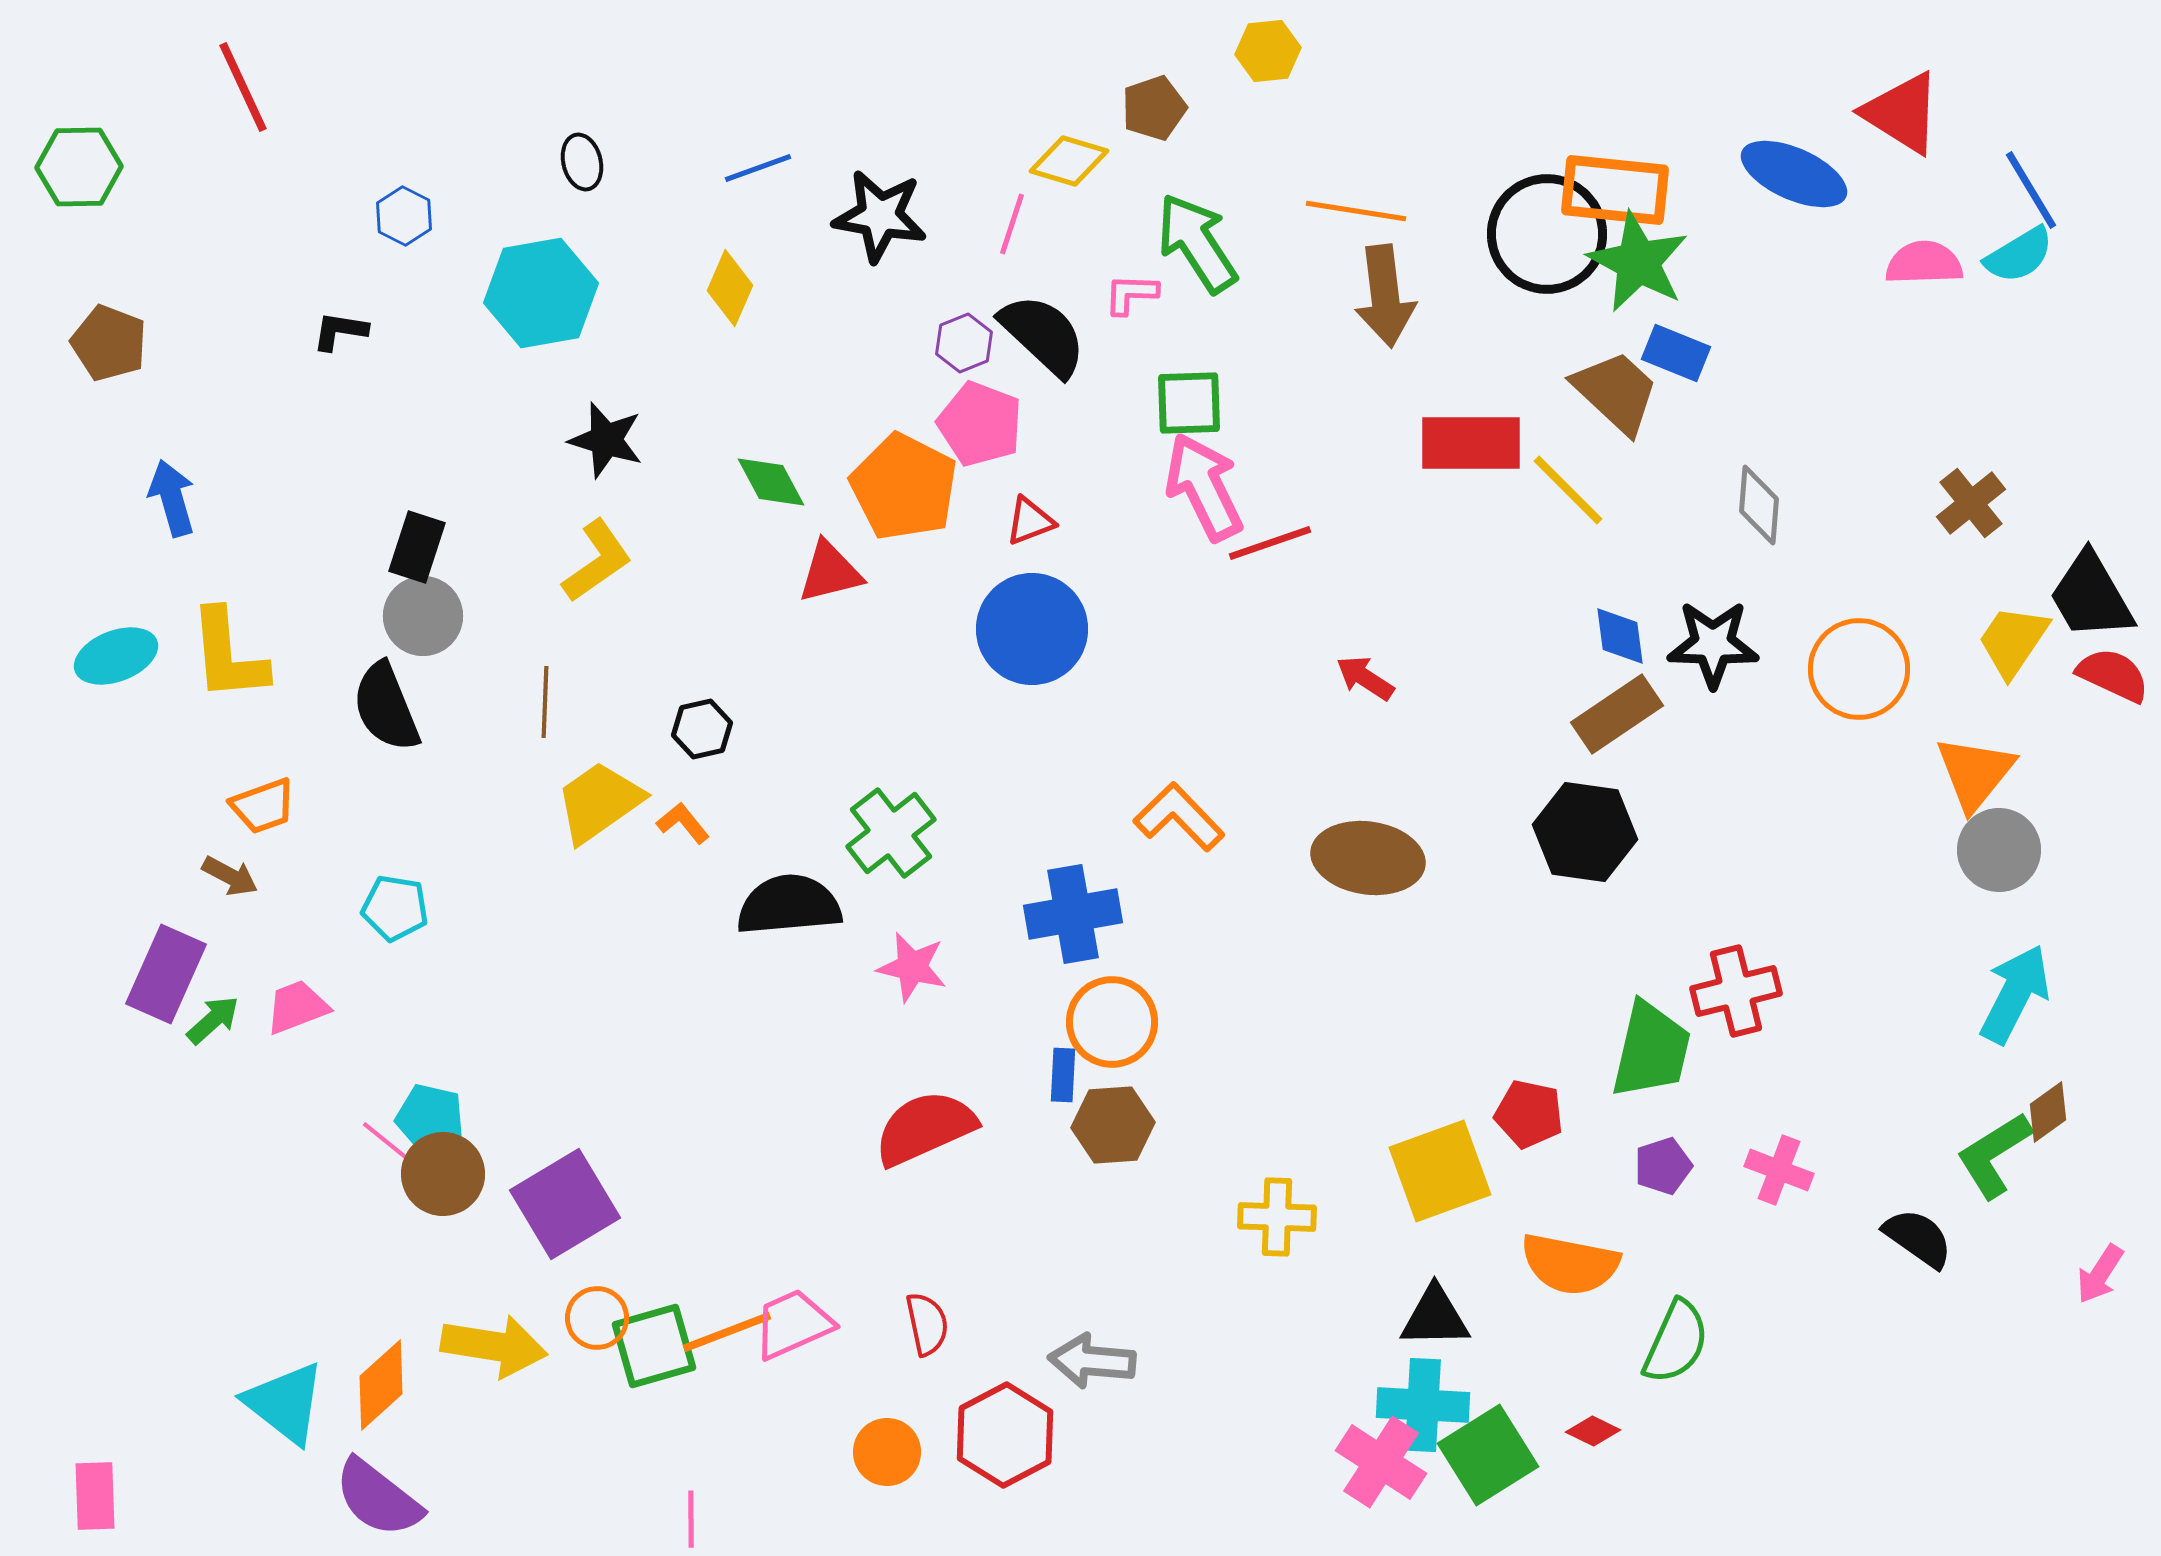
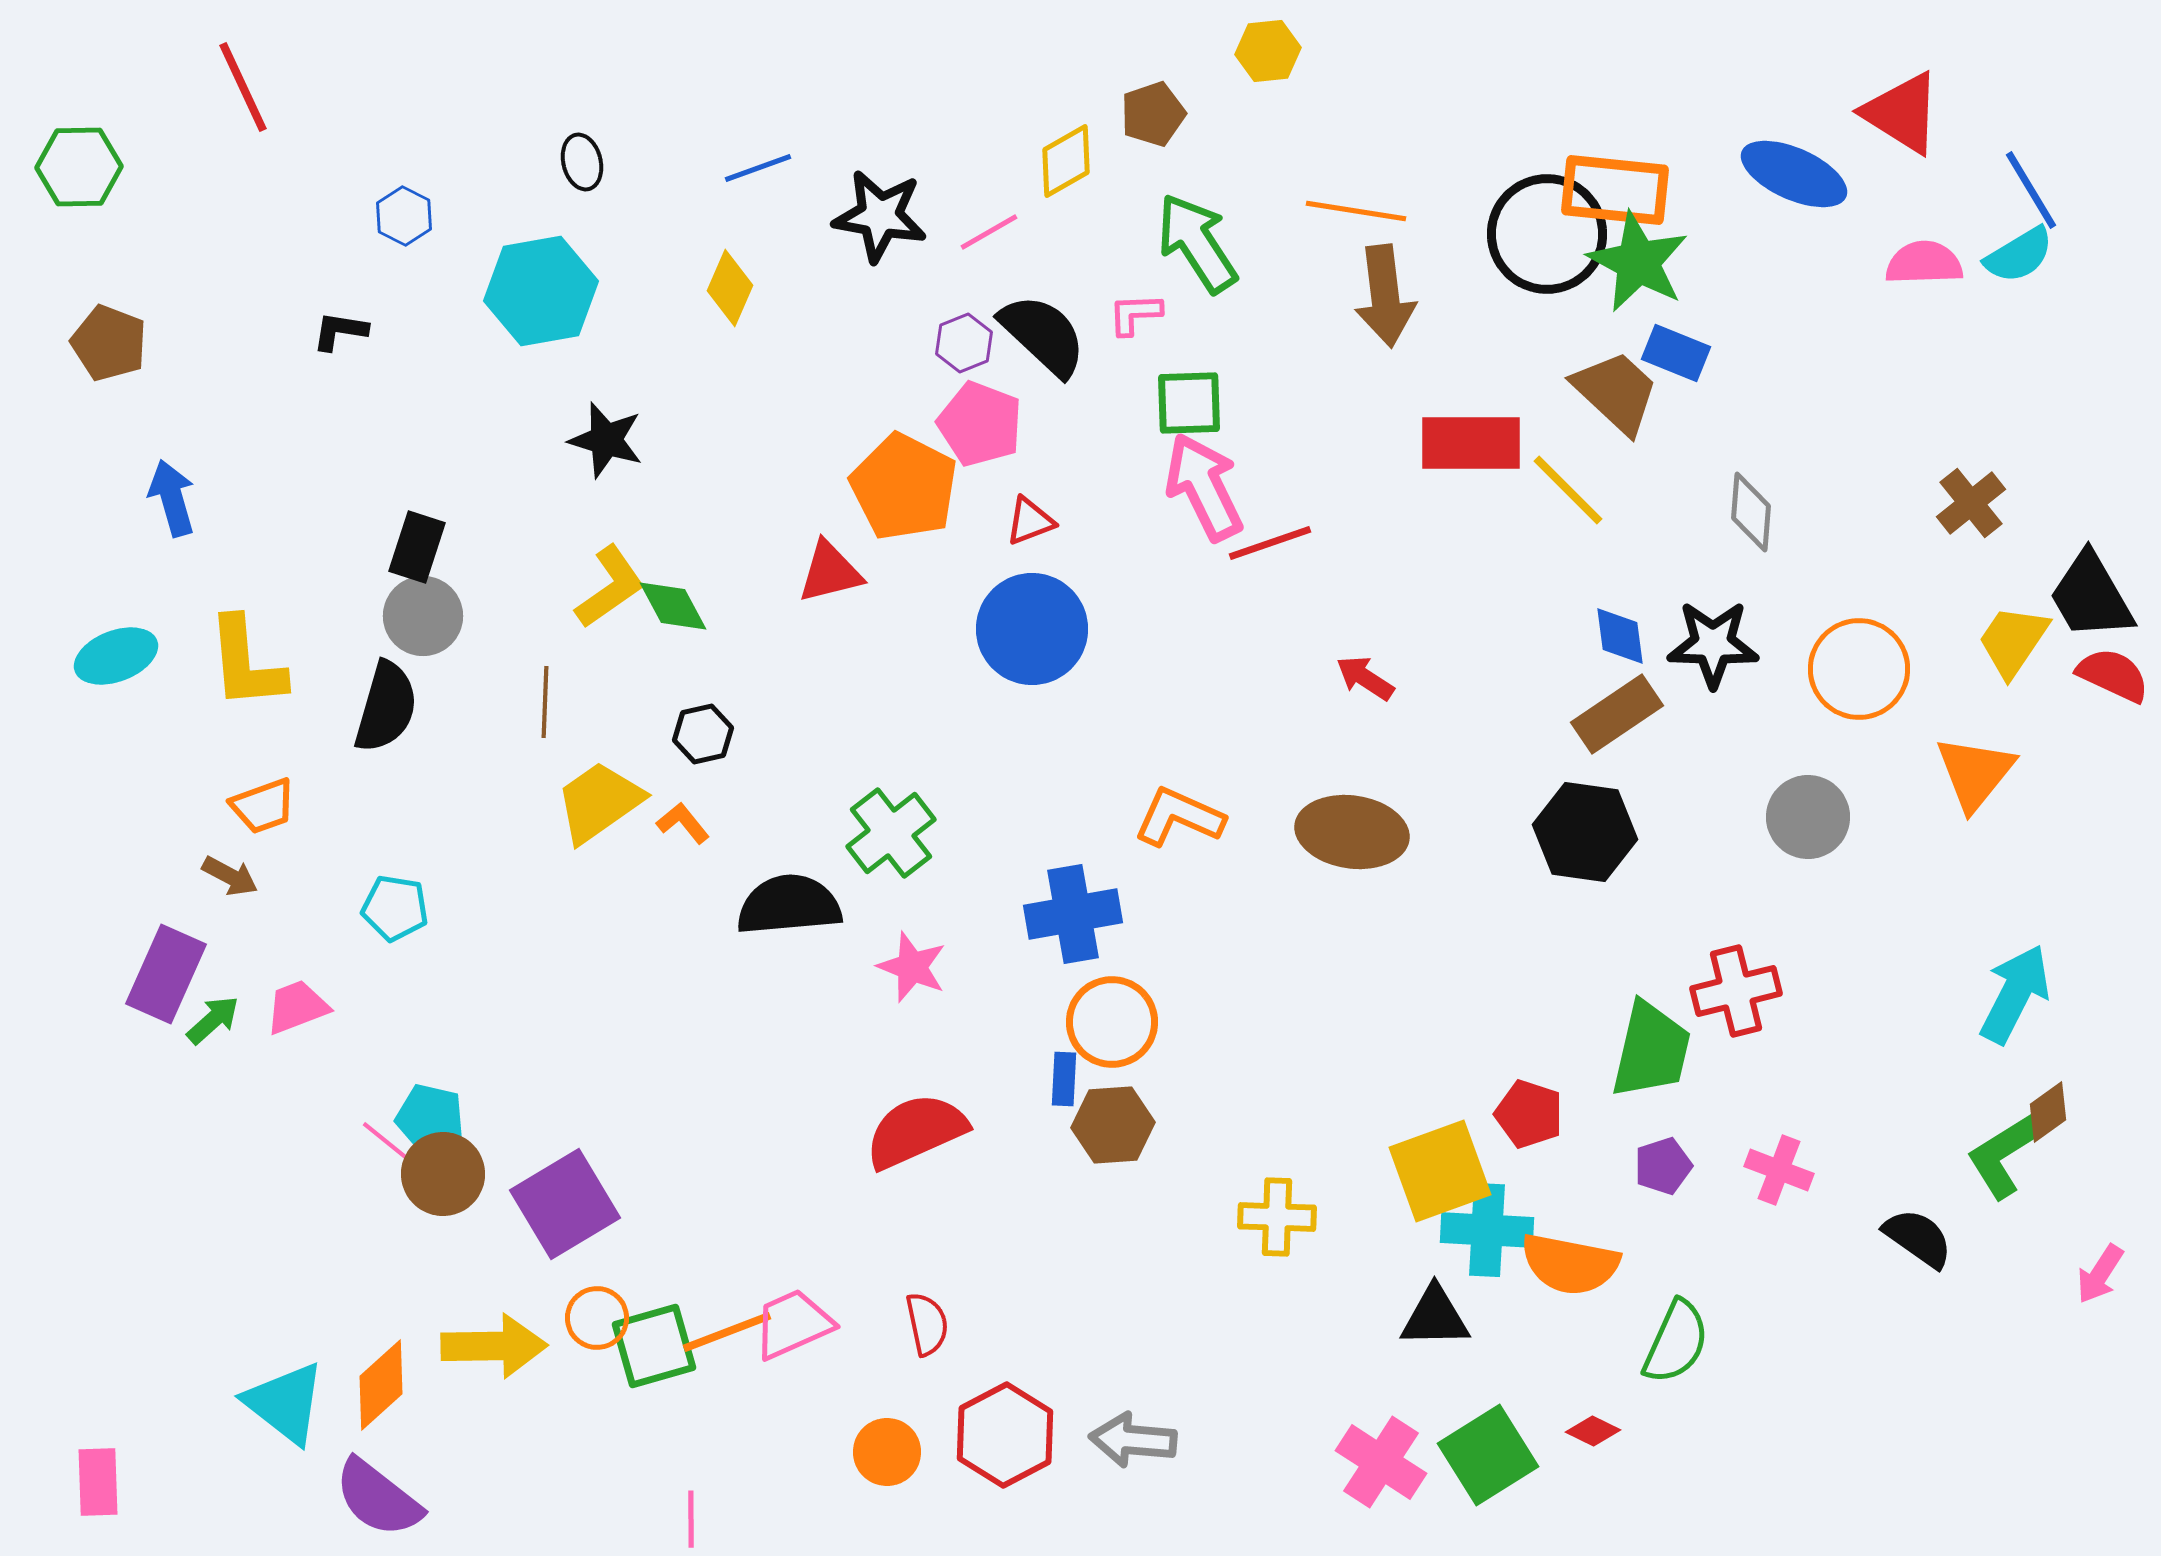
brown pentagon at (1154, 108): moved 1 px left, 6 px down
yellow diamond at (1069, 161): moved 3 px left; rotated 46 degrees counterclockwise
pink line at (1012, 224): moved 23 px left, 8 px down; rotated 42 degrees clockwise
cyan hexagon at (541, 293): moved 2 px up
pink L-shape at (1131, 294): moved 4 px right, 20 px down; rotated 4 degrees counterclockwise
green diamond at (771, 482): moved 98 px left, 124 px down
gray diamond at (1759, 505): moved 8 px left, 7 px down
yellow L-shape at (597, 561): moved 13 px right, 26 px down
yellow L-shape at (228, 655): moved 18 px right, 8 px down
black semicircle at (386, 707): rotated 142 degrees counterclockwise
black hexagon at (702, 729): moved 1 px right, 5 px down
orange L-shape at (1179, 817): rotated 22 degrees counterclockwise
gray circle at (1999, 850): moved 191 px left, 33 px up
brown ellipse at (1368, 858): moved 16 px left, 26 px up
pink star at (912, 967): rotated 8 degrees clockwise
blue rectangle at (1063, 1075): moved 1 px right, 4 px down
red pentagon at (1529, 1114): rotated 6 degrees clockwise
red semicircle at (925, 1128): moved 9 px left, 3 px down
green L-shape at (1994, 1155): moved 10 px right
yellow arrow at (494, 1346): rotated 10 degrees counterclockwise
gray arrow at (1092, 1361): moved 41 px right, 79 px down
cyan cross at (1423, 1405): moved 64 px right, 175 px up
pink rectangle at (95, 1496): moved 3 px right, 14 px up
